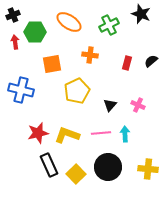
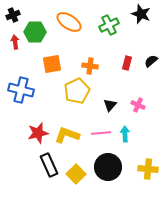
orange cross: moved 11 px down
